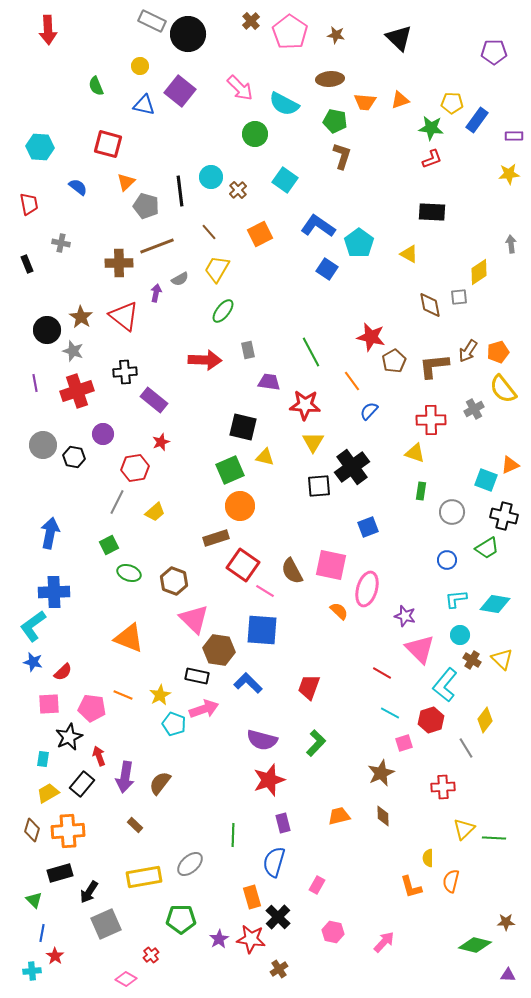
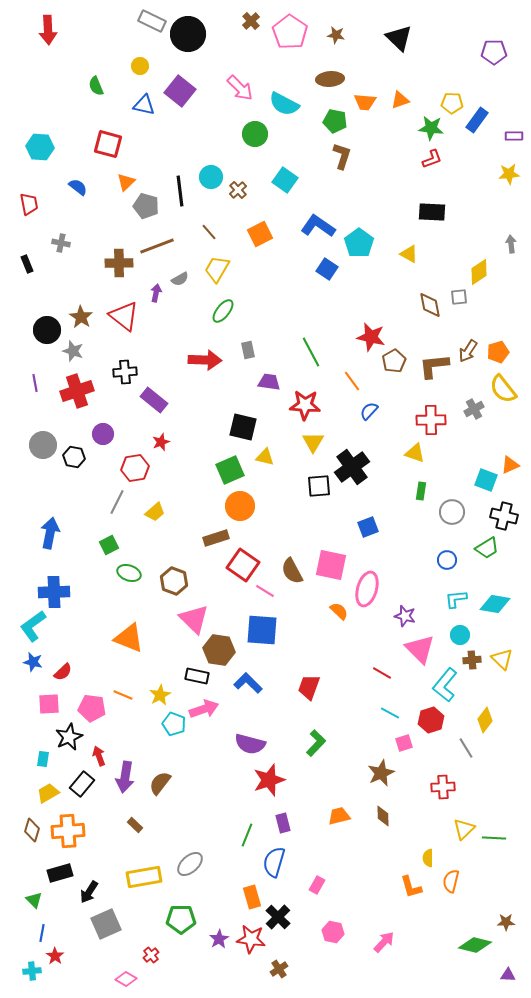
brown cross at (472, 660): rotated 36 degrees counterclockwise
purple semicircle at (262, 740): moved 12 px left, 4 px down
green line at (233, 835): moved 14 px right; rotated 20 degrees clockwise
